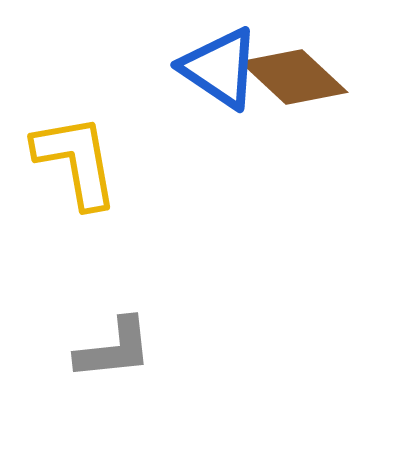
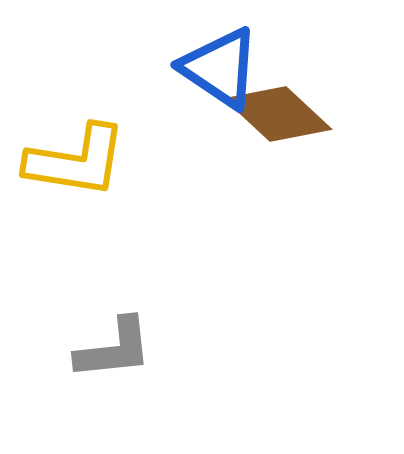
brown diamond: moved 16 px left, 37 px down
yellow L-shape: rotated 109 degrees clockwise
